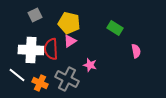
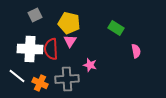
green rectangle: moved 1 px right
pink triangle: rotated 24 degrees counterclockwise
white cross: moved 1 px left, 1 px up
white line: moved 1 px down
gray cross: rotated 30 degrees counterclockwise
